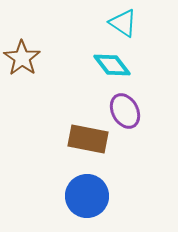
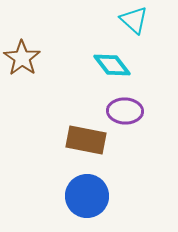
cyan triangle: moved 11 px right, 3 px up; rotated 8 degrees clockwise
purple ellipse: rotated 60 degrees counterclockwise
brown rectangle: moved 2 px left, 1 px down
